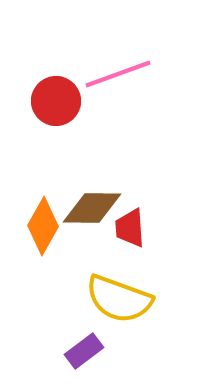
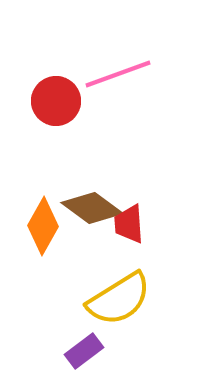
brown diamond: rotated 36 degrees clockwise
red trapezoid: moved 1 px left, 4 px up
yellow semicircle: rotated 52 degrees counterclockwise
